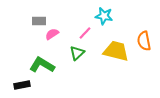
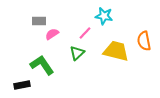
green L-shape: rotated 25 degrees clockwise
